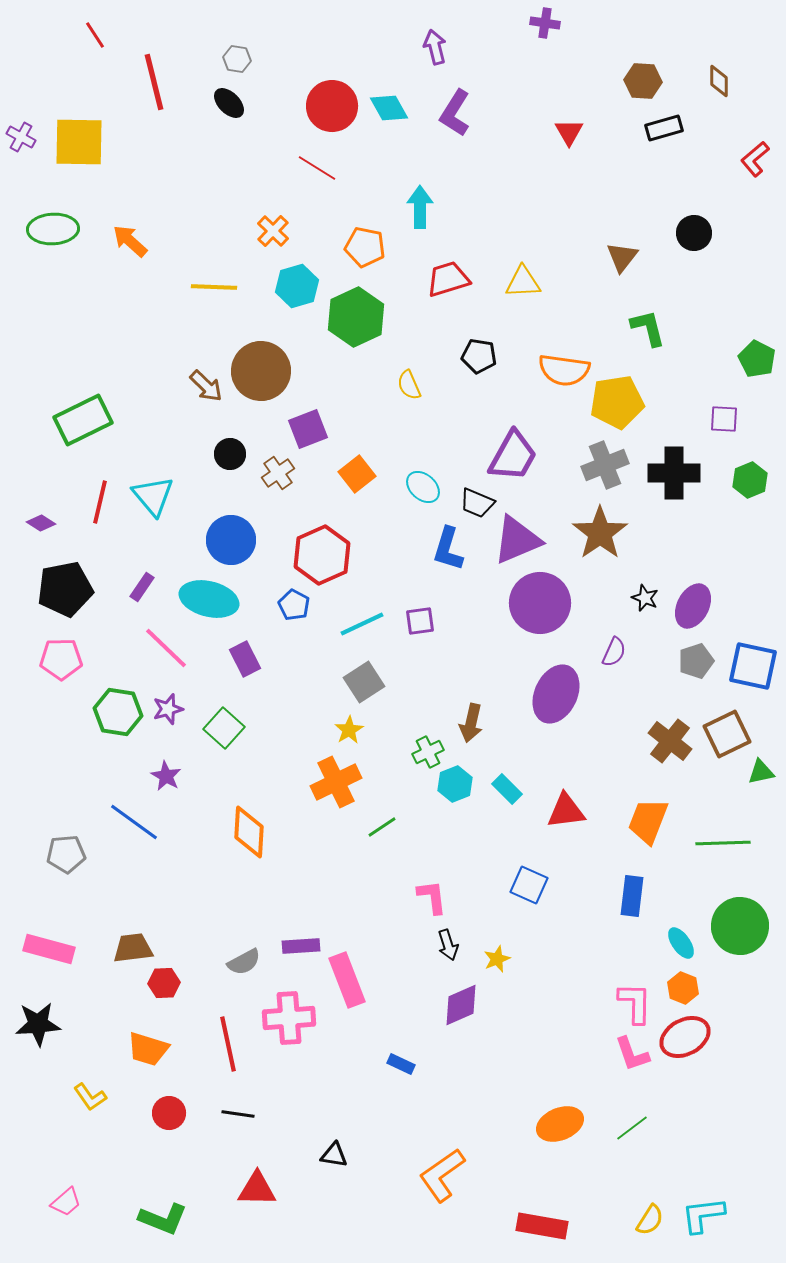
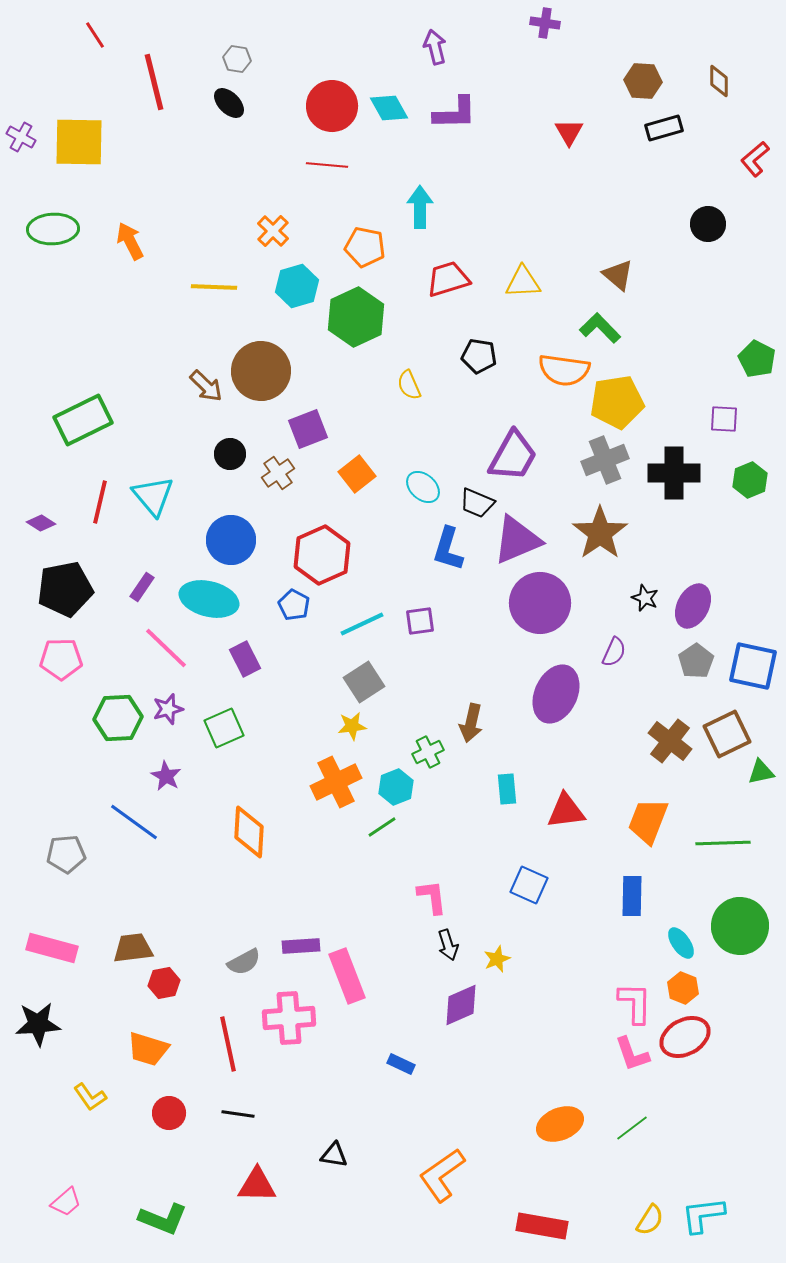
purple L-shape at (455, 113): rotated 123 degrees counterclockwise
red line at (317, 168): moved 10 px right, 3 px up; rotated 27 degrees counterclockwise
black circle at (694, 233): moved 14 px right, 9 px up
orange arrow at (130, 241): rotated 21 degrees clockwise
brown triangle at (622, 257): moved 4 px left, 18 px down; rotated 28 degrees counterclockwise
green L-shape at (648, 328): moved 48 px left; rotated 30 degrees counterclockwise
gray cross at (605, 465): moved 5 px up
gray pentagon at (696, 661): rotated 16 degrees counterclockwise
green hexagon at (118, 712): moved 6 px down; rotated 12 degrees counterclockwise
green square at (224, 728): rotated 24 degrees clockwise
yellow star at (349, 730): moved 3 px right, 4 px up; rotated 24 degrees clockwise
cyan hexagon at (455, 784): moved 59 px left, 3 px down
cyan rectangle at (507, 789): rotated 40 degrees clockwise
blue rectangle at (632, 896): rotated 6 degrees counterclockwise
pink rectangle at (49, 949): moved 3 px right, 1 px up
pink rectangle at (347, 980): moved 4 px up
red hexagon at (164, 983): rotated 8 degrees counterclockwise
red triangle at (257, 1189): moved 4 px up
